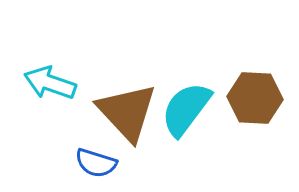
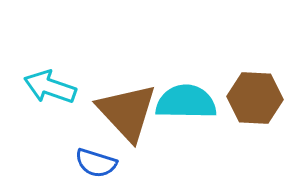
cyan arrow: moved 4 px down
cyan semicircle: moved 7 px up; rotated 54 degrees clockwise
